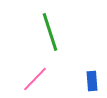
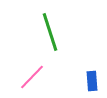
pink line: moved 3 px left, 2 px up
